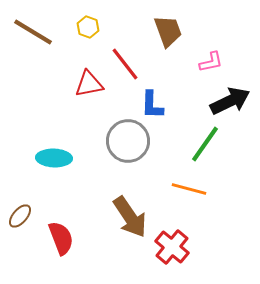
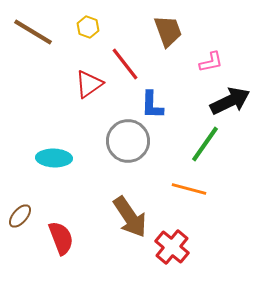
red triangle: rotated 24 degrees counterclockwise
